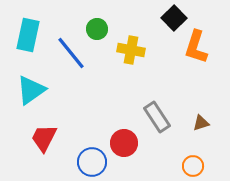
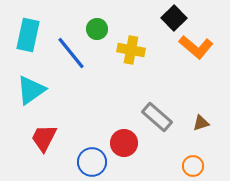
orange L-shape: rotated 68 degrees counterclockwise
gray rectangle: rotated 16 degrees counterclockwise
